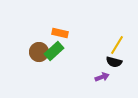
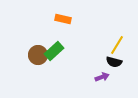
orange rectangle: moved 3 px right, 14 px up
brown circle: moved 1 px left, 3 px down
